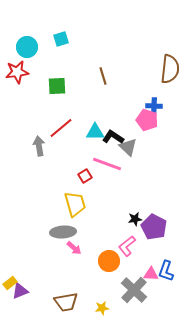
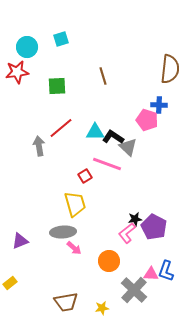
blue cross: moved 5 px right, 1 px up
pink L-shape: moved 13 px up
purple triangle: moved 50 px up
